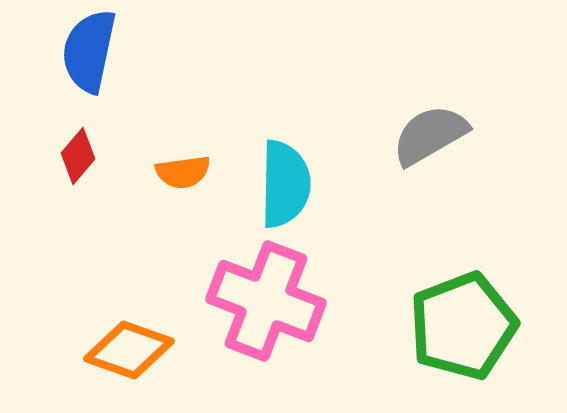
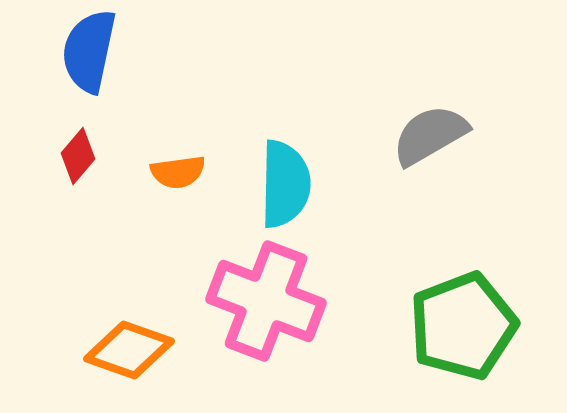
orange semicircle: moved 5 px left
